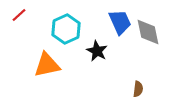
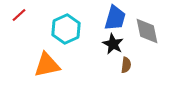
blue trapezoid: moved 5 px left, 4 px up; rotated 40 degrees clockwise
gray diamond: moved 1 px left, 1 px up
black star: moved 16 px right, 7 px up
brown semicircle: moved 12 px left, 24 px up
